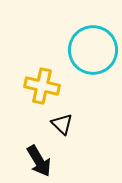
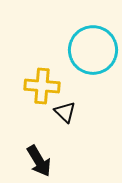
yellow cross: rotated 8 degrees counterclockwise
black triangle: moved 3 px right, 12 px up
